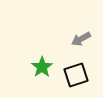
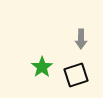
gray arrow: rotated 60 degrees counterclockwise
